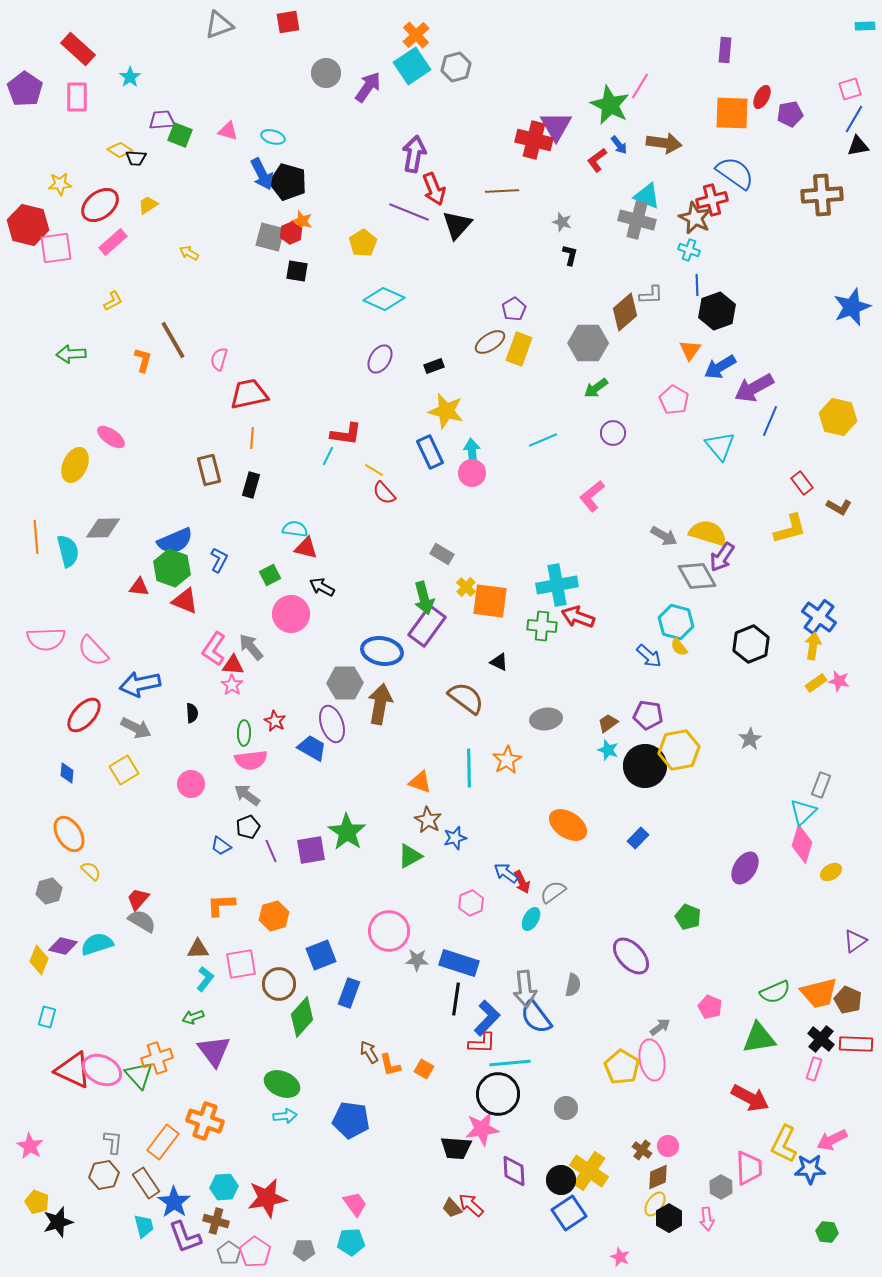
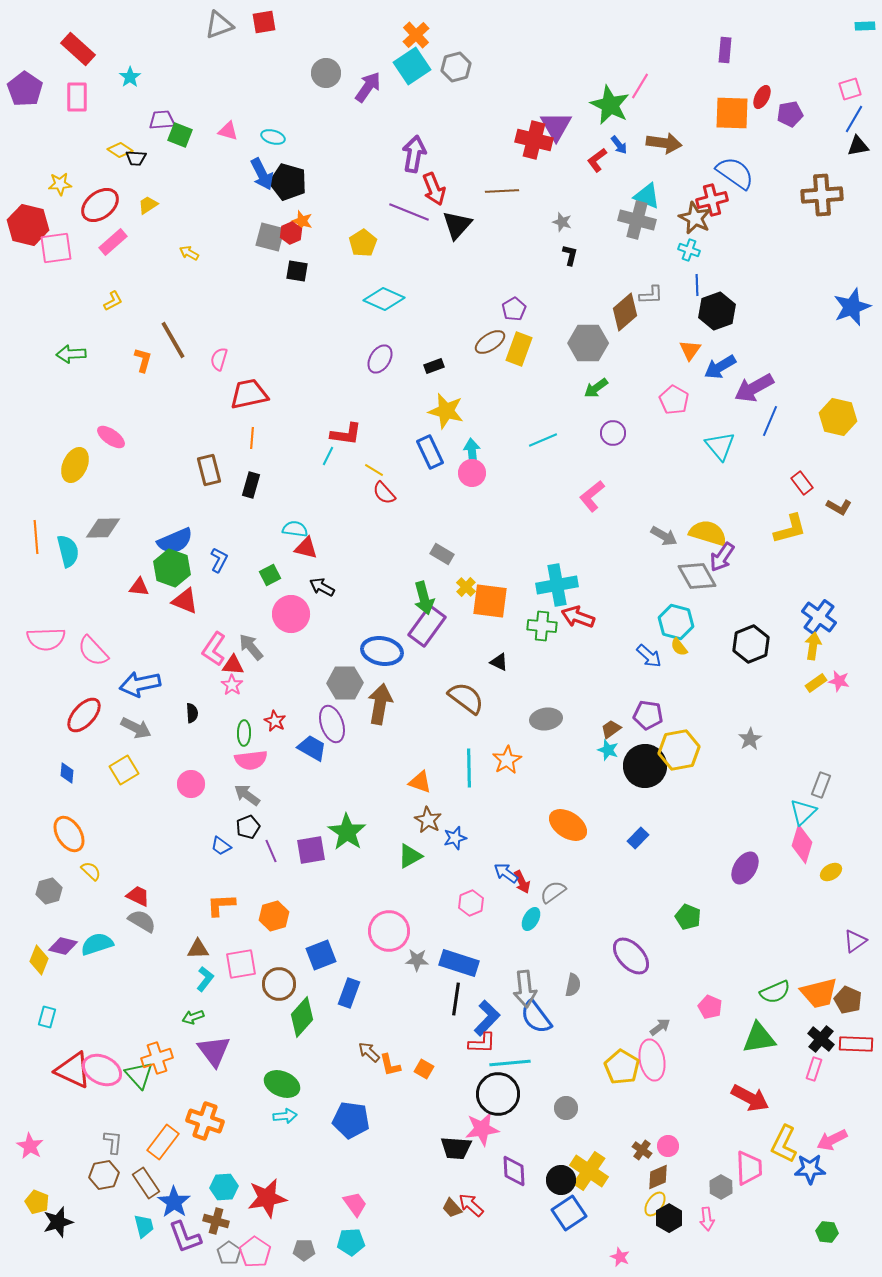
red square at (288, 22): moved 24 px left
brown trapezoid at (608, 723): moved 3 px right, 6 px down
red trapezoid at (138, 899): moved 3 px up; rotated 75 degrees clockwise
brown arrow at (369, 1052): rotated 15 degrees counterclockwise
